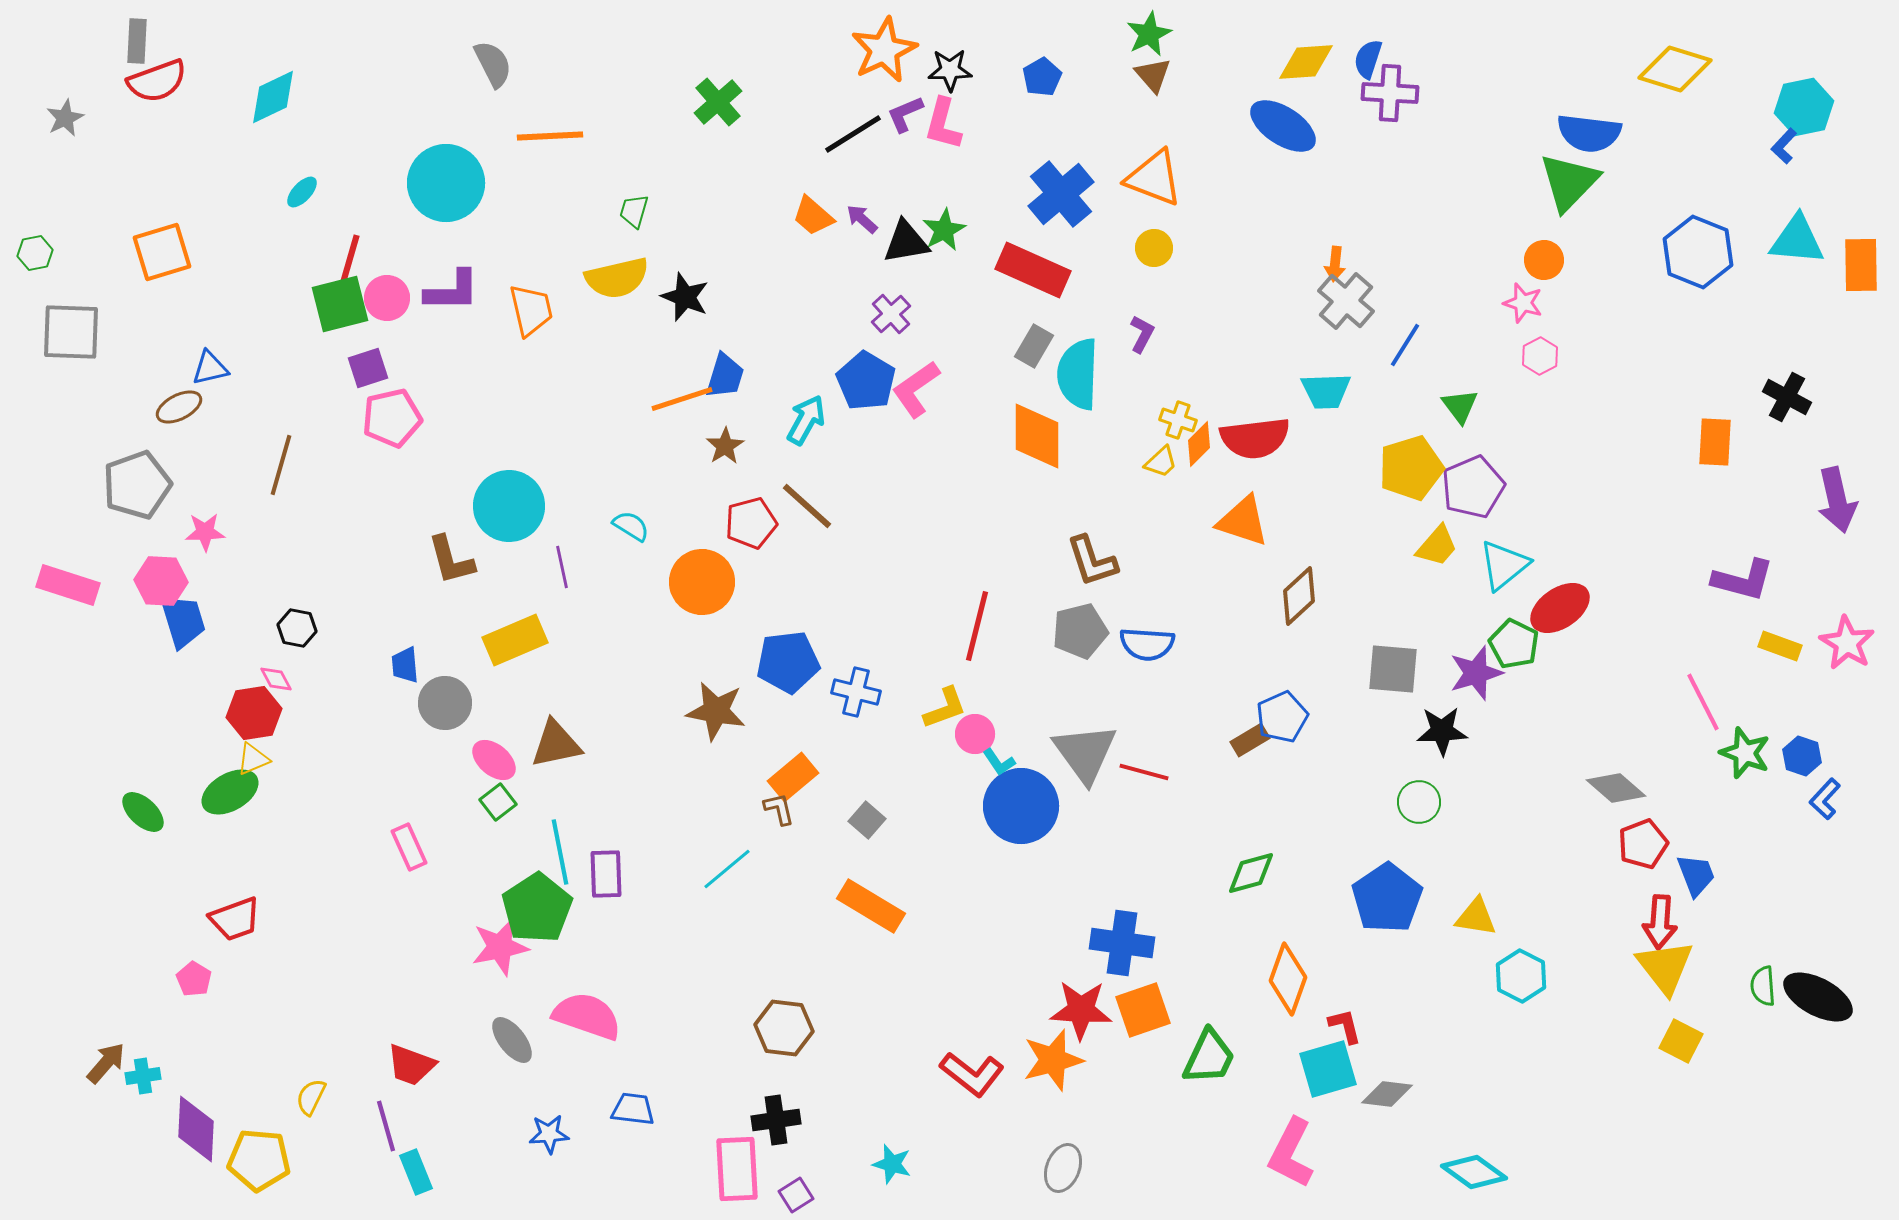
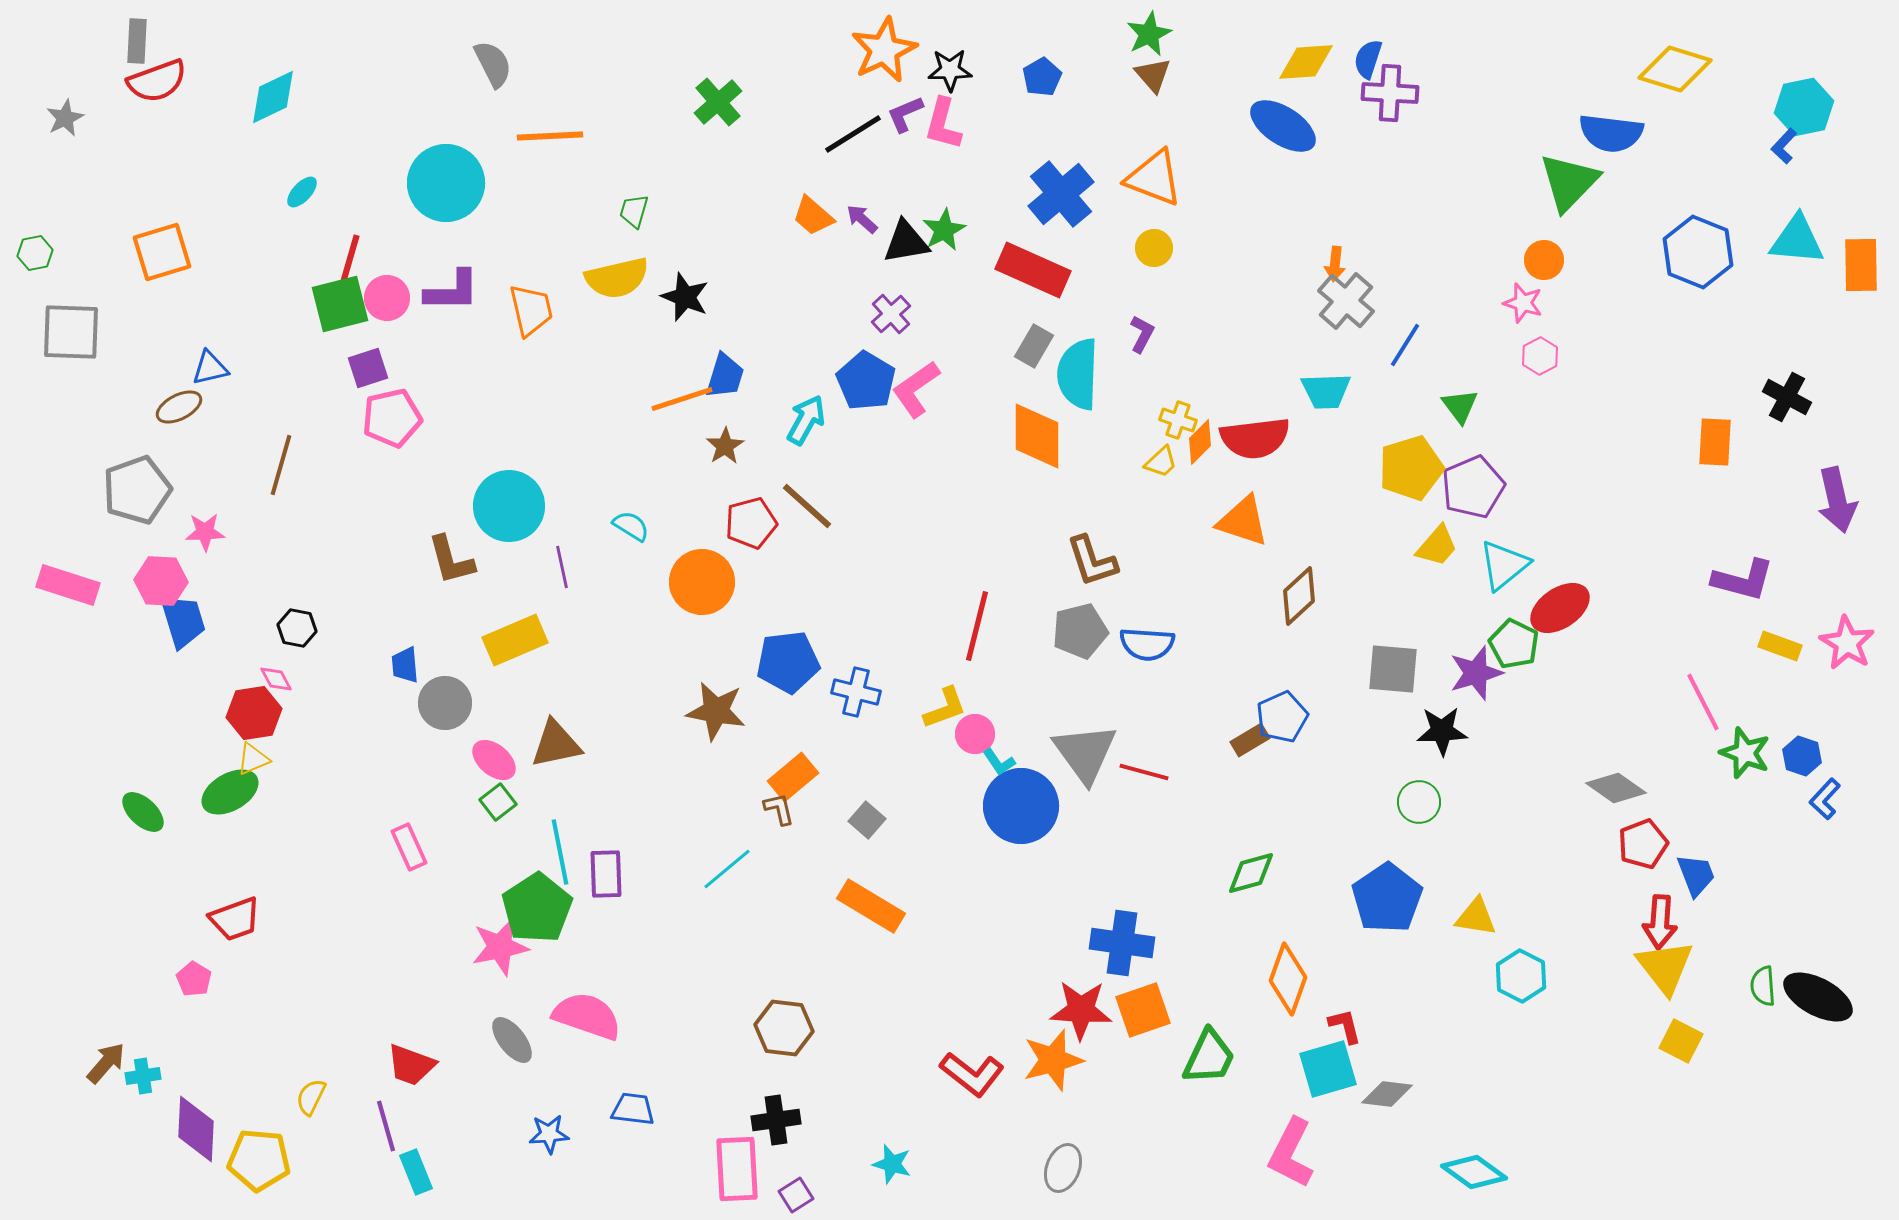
blue semicircle at (1589, 133): moved 22 px right
orange diamond at (1199, 444): moved 1 px right, 2 px up
gray pentagon at (137, 485): moved 5 px down
gray diamond at (1616, 788): rotated 6 degrees counterclockwise
